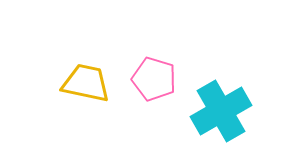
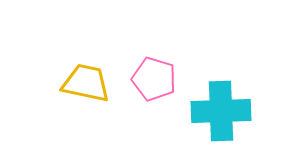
cyan cross: rotated 28 degrees clockwise
